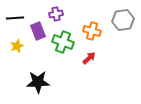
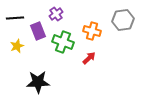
purple cross: rotated 24 degrees counterclockwise
